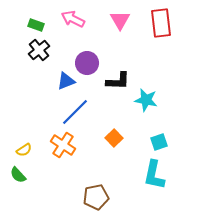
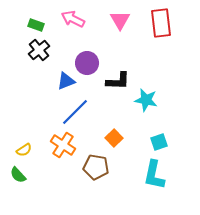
brown pentagon: moved 30 px up; rotated 20 degrees clockwise
